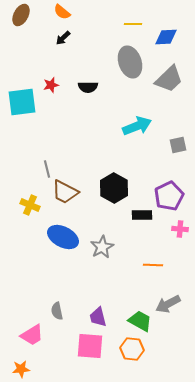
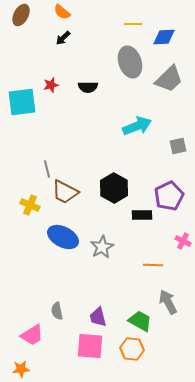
blue diamond: moved 2 px left
gray square: moved 1 px down
pink cross: moved 3 px right, 12 px down; rotated 21 degrees clockwise
gray arrow: moved 2 px up; rotated 90 degrees clockwise
